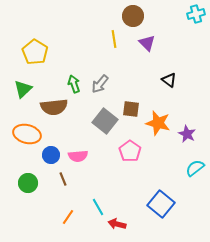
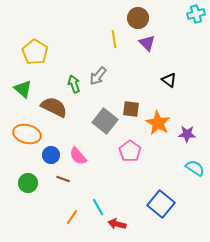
brown circle: moved 5 px right, 2 px down
gray arrow: moved 2 px left, 8 px up
green triangle: rotated 36 degrees counterclockwise
brown semicircle: rotated 148 degrees counterclockwise
orange star: rotated 15 degrees clockwise
purple star: rotated 24 degrees counterclockwise
pink semicircle: rotated 54 degrees clockwise
cyan semicircle: rotated 72 degrees clockwise
brown line: rotated 48 degrees counterclockwise
orange line: moved 4 px right
